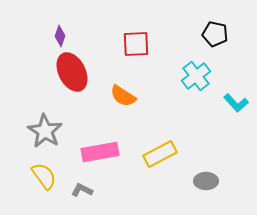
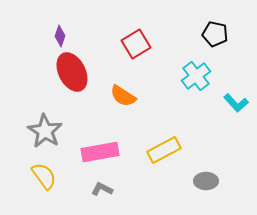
red square: rotated 28 degrees counterclockwise
yellow rectangle: moved 4 px right, 4 px up
gray L-shape: moved 20 px right, 1 px up
